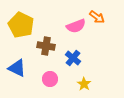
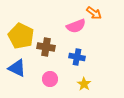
orange arrow: moved 3 px left, 4 px up
yellow pentagon: moved 11 px down
brown cross: moved 1 px down
blue cross: moved 4 px right, 1 px up; rotated 28 degrees counterclockwise
